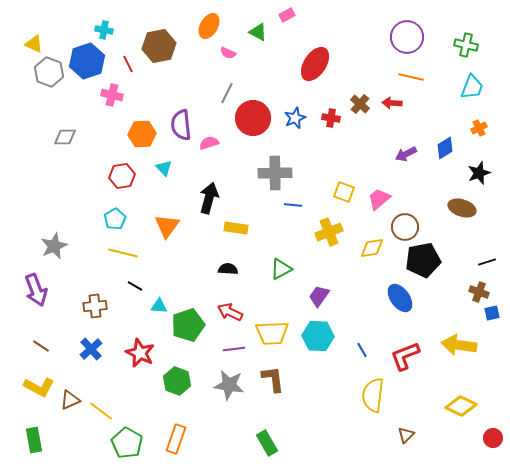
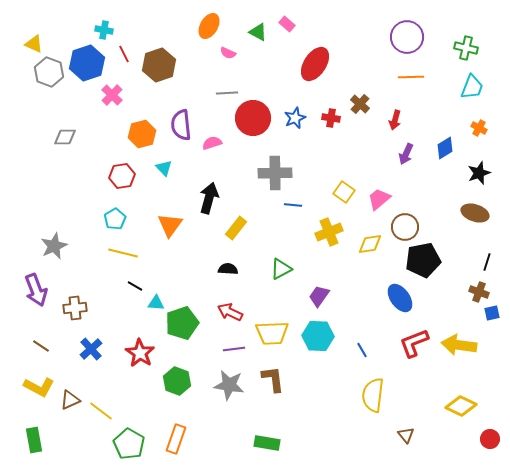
pink rectangle at (287, 15): moved 9 px down; rotated 70 degrees clockwise
green cross at (466, 45): moved 3 px down
brown hexagon at (159, 46): moved 19 px down; rotated 8 degrees counterclockwise
blue hexagon at (87, 61): moved 2 px down
red line at (128, 64): moved 4 px left, 10 px up
orange line at (411, 77): rotated 15 degrees counterclockwise
gray line at (227, 93): rotated 60 degrees clockwise
pink cross at (112, 95): rotated 30 degrees clockwise
red arrow at (392, 103): moved 3 px right, 17 px down; rotated 78 degrees counterclockwise
orange cross at (479, 128): rotated 35 degrees counterclockwise
orange hexagon at (142, 134): rotated 12 degrees counterclockwise
pink semicircle at (209, 143): moved 3 px right
purple arrow at (406, 154): rotated 40 degrees counterclockwise
yellow square at (344, 192): rotated 15 degrees clockwise
brown ellipse at (462, 208): moved 13 px right, 5 px down
orange triangle at (167, 226): moved 3 px right, 1 px up
yellow rectangle at (236, 228): rotated 60 degrees counterclockwise
yellow diamond at (372, 248): moved 2 px left, 4 px up
black line at (487, 262): rotated 54 degrees counterclockwise
brown cross at (95, 306): moved 20 px left, 2 px down
cyan triangle at (159, 306): moved 3 px left, 3 px up
green pentagon at (188, 325): moved 6 px left, 2 px up
red star at (140, 353): rotated 8 degrees clockwise
red L-shape at (405, 356): moved 9 px right, 13 px up
brown triangle at (406, 435): rotated 24 degrees counterclockwise
red circle at (493, 438): moved 3 px left, 1 px down
green pentagon at (127, 443): moved 2 px right, 1 px down
green rectangle at (267, 443): rotated 50 degrees counterclockwise
